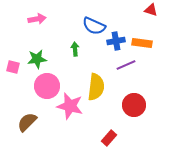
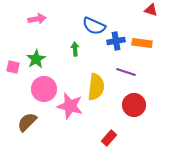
green star: moved 1 px left; rotated 24 degrees counterclockwise
purple line: moved 7 px down; rotated 42 degrees clockwise
pink circle: moved 3 px left, 3 px down
